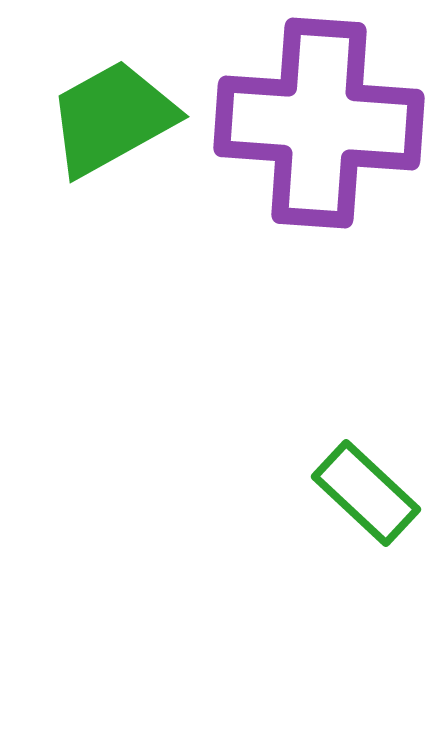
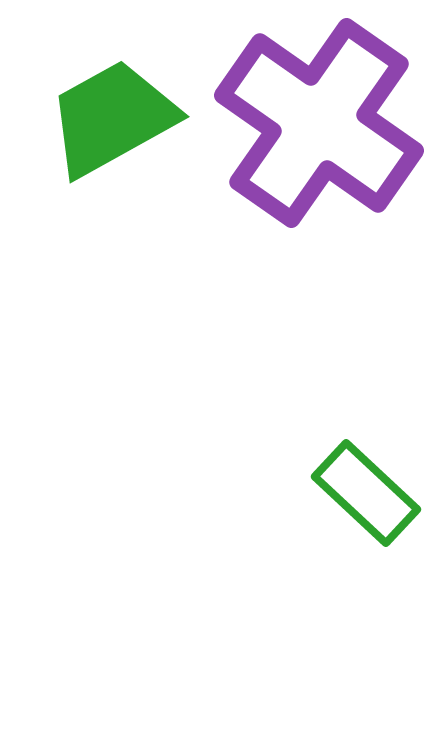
purple cross: rotated 31 degrees clockwise
